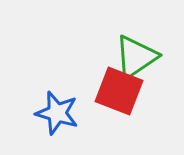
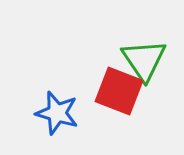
green triangle: moved 8 px right, 3 px down; rotated 30 degrees counterclockwise
